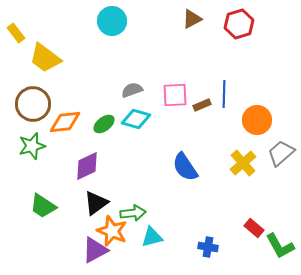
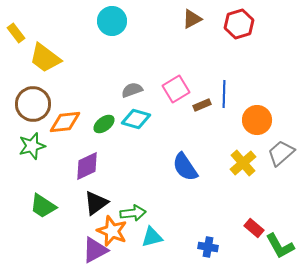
pink square: moved 1 px right, 6 px up; rotated 28 degrees counterclockwise
